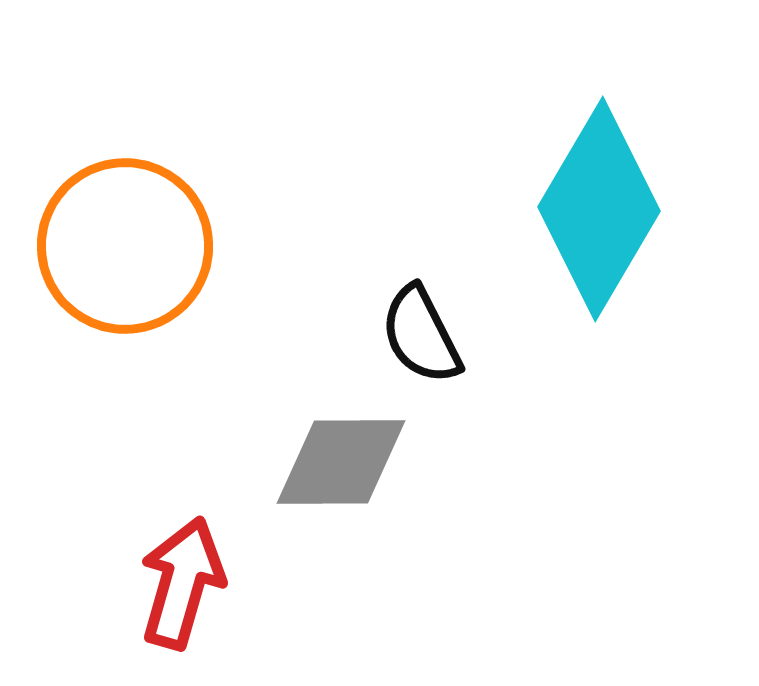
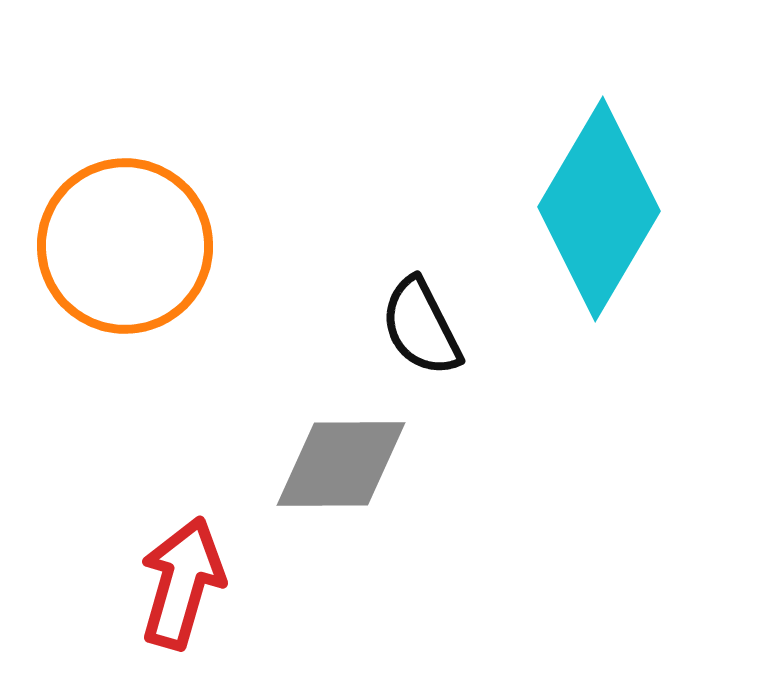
black semicircle: moved 8 px up
gray diamond: moved 2 px down
